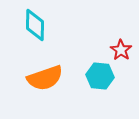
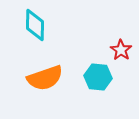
cyan hexagon: moved 2 px left, 1 px down
